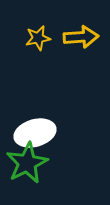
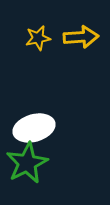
white ellipse: moved 1 px left, 5 px up
